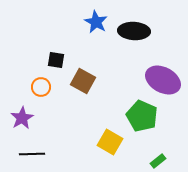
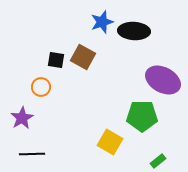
blue star: moved 6 px right; rotated 25 degrees clockwise
brown square: moved 24 px up
green pentagon: rotated 24 degrees counterclockwise
